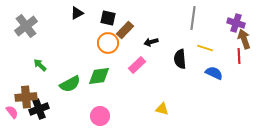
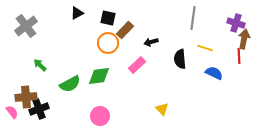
brown arrow: rotated 30 degrees clockwise
yellow triangle: rotated 32 degrees clockwise
